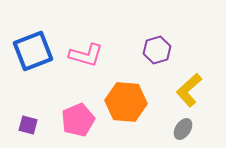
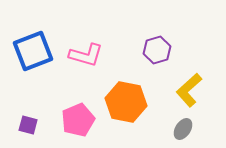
orange hexagon: rotated 6 degrees clockwise
